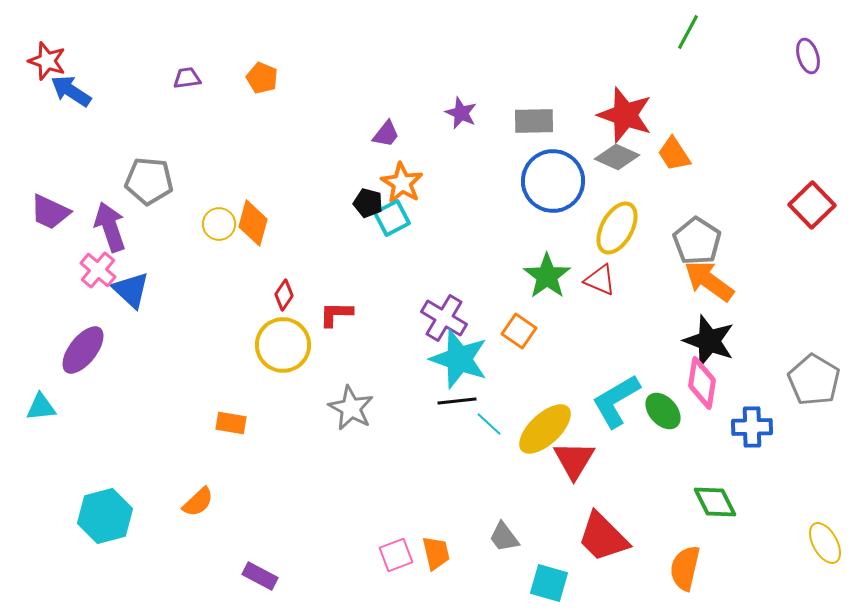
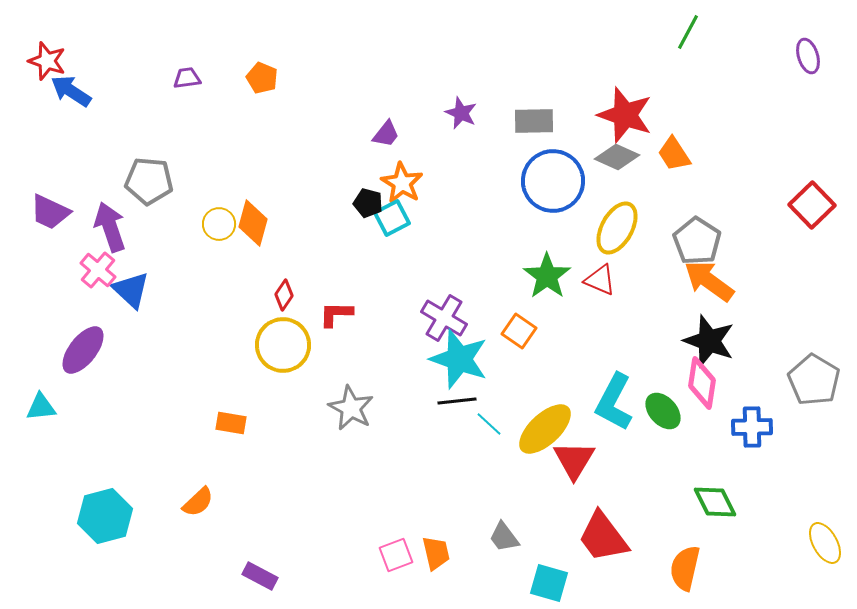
cyan L-shape at (616, 401): moved 2 px left, 1 px down; rotated 32 degrees counterclockwise
red trapezoid at (603, 537): rotated 8 degrees clockwise
